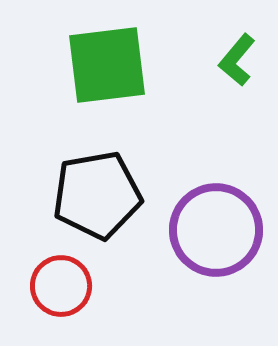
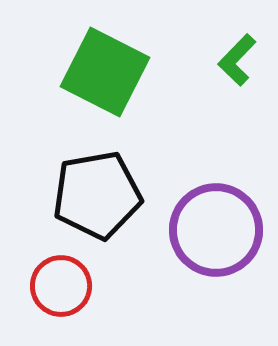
green L-shape: rotated 4 degrees clockwise
green square: moved 2 px left, 7 px down; rotated 34 degrees clockwise
